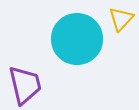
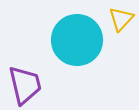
cyan circle: moved 1 px down
